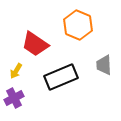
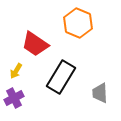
orange hexagon: moved 2 px up
gray trapezoid: moved 4 px left, 28 px down
black rectangle: rotated 36 degrees counterclockwise
